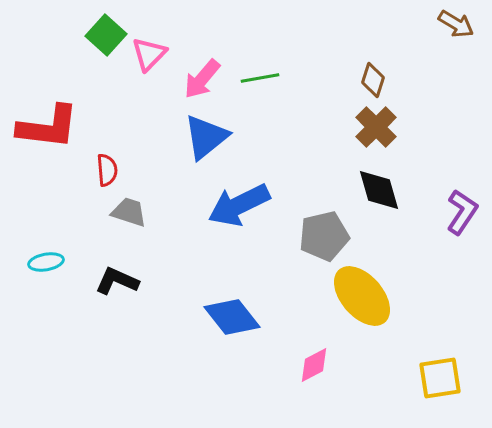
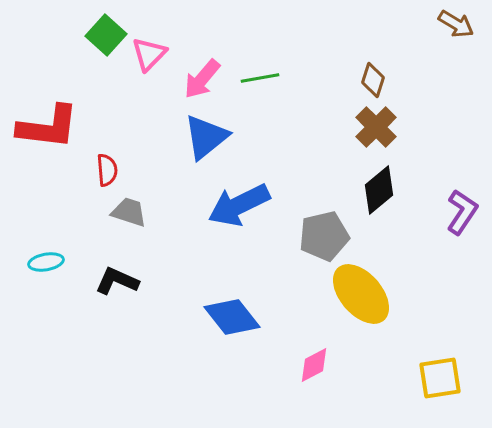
black diamond: rotated 66 degrees clockwise
yellow ellipse: moved 1 px left, 2 px up
